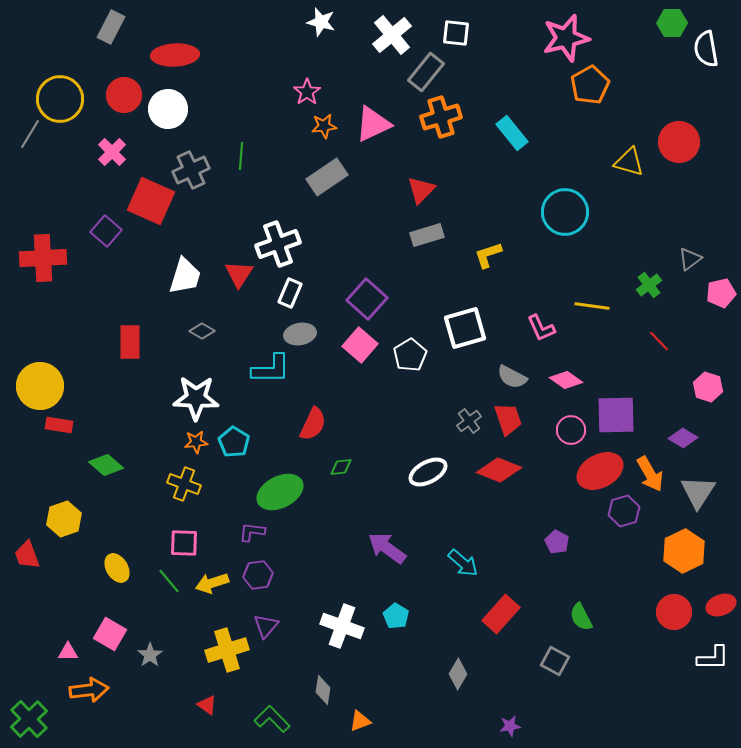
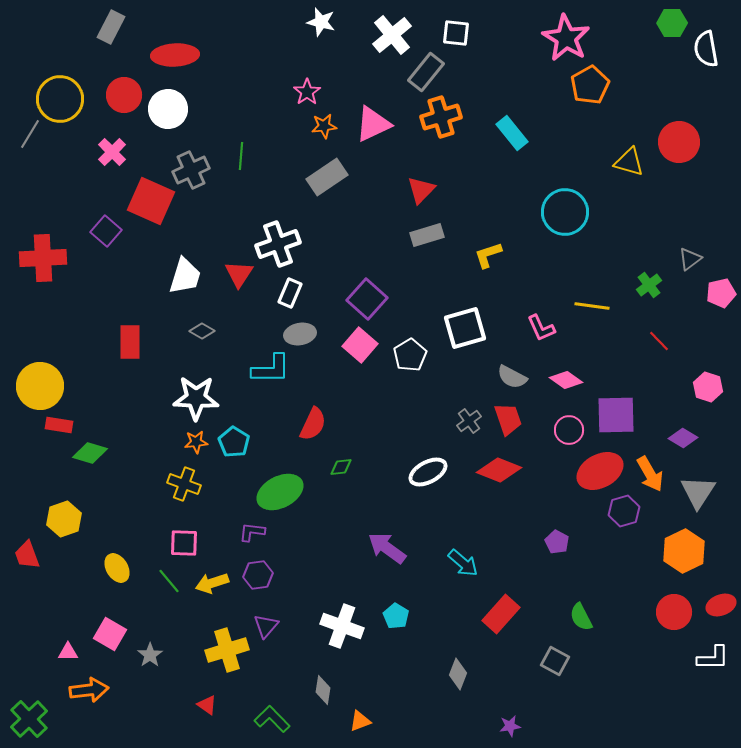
pink star at (566, 38): rotated 27 degrees counterclockwise
pink circle at (571, 430): moved 2 px left
green diamond at (106, 465): moved 16 px left, 12 px up; rotated 24 degrees counterclockwise
gray diamond at (458, 674): rotated 8 degrees counterclockwise
